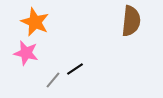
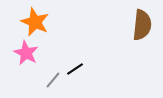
brown semicircle: moved 11 px right, 4 px down
pink star: rotated 15 degrees clockwise
